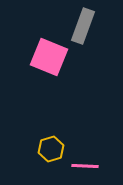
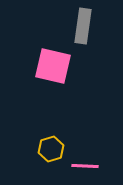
gray rectangle: rotated 12 degrees counterclockwise
pink square: moved 4 px right, 9 px down; rotated 9 degrees counterclockwise
